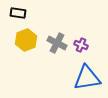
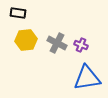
yellow hexagon: rotated 15 degrees clockwise
